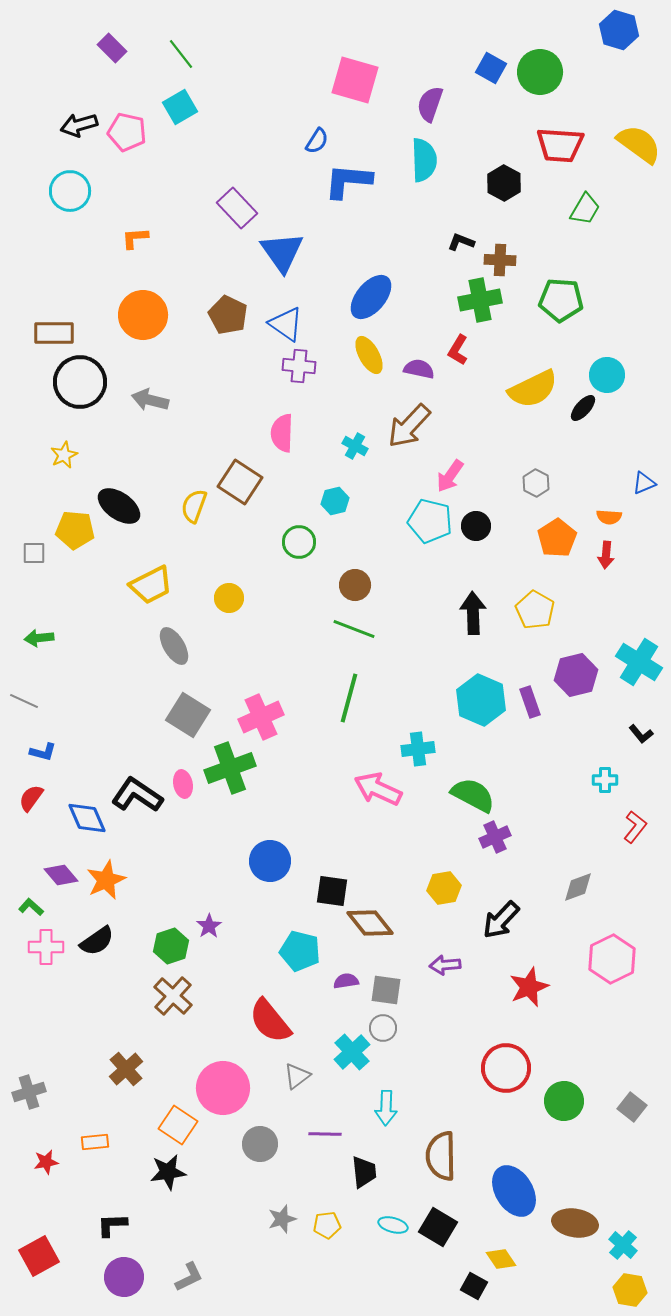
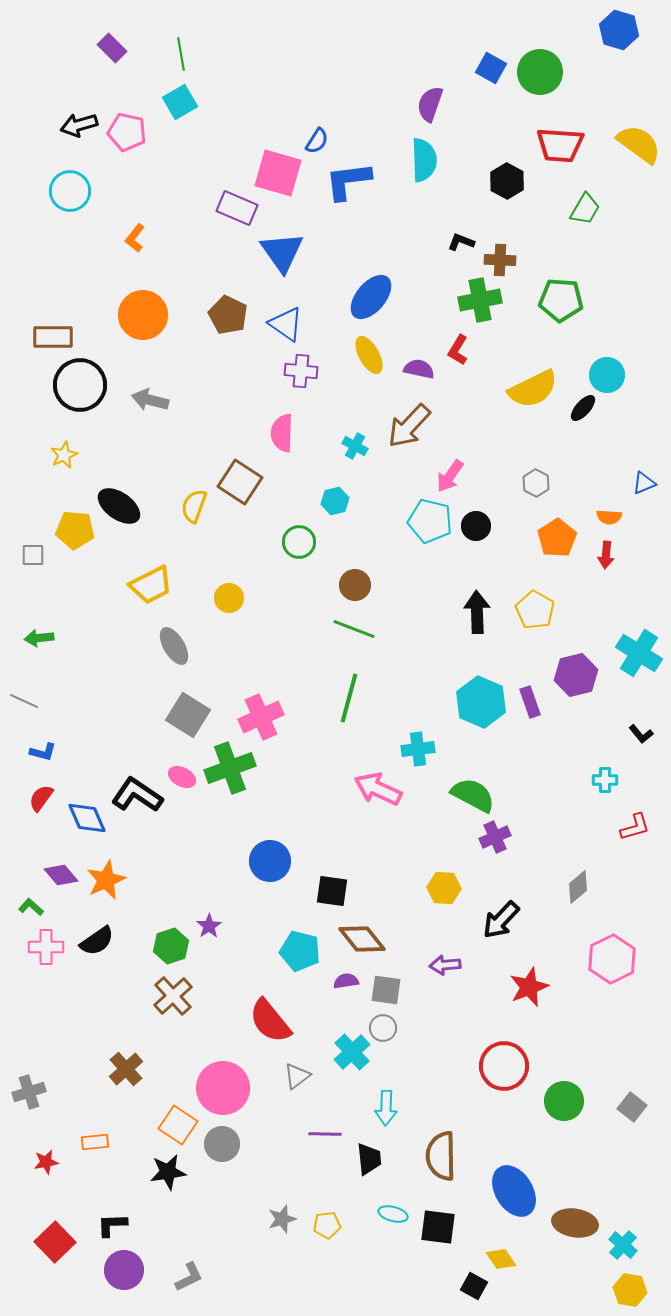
green line at (181, 54): rotated 28 degrees clockwise
pink square at (355, 80): moved 77 px left, 93 px down
cyan square at (180, 107): moved 5 px up
blue L-shape at (348, 181): rotated 12 degrees counterclockwise
black hexagon at (504, 183): moved 3 px right, 2 px up
purple rectangle at (237, 208): rotated 24 degrees counterclockwise
orange L-shape at (135, 238): rotated 48 degrees counterclockwise
brown rectangle at (54, 333): moved 1 px left, 4 px down
purple cross at (299, 366): moved 2 px right, 5 px down
black circle at (80, 382): moved 3 px down
gray square at (34, 553): moved 1 px left, 2 px down
black arrow at (473, 613): moved 4 px right, 1 px up
cyan cross at (639, 662): moved 9 px up
cyan hexagon at (481, 700): moved 2 px down
pink ellipse at (183, 784): moved 1 px left, 7 px up; rotated 52 degrees counterclockwise
red semicircle at (31, 798): moved 10 px right
red L-shape at (635, 827): rotated 36 degrees clockwise
gray diamond at (578, 887): rotated 20 degrees counterclockwise
yellow hexagon at (444, 888): rotated 12 degrees clockwise
brown diamond at (370, 923): moved 8 px left, 16 px down
brown cross at (173, 996): rotated 6 degrees clockwise
red circle at (506, 1068): moved 2 px left, 2 px up
gray circle at (260, 1144): moved 38 px left
black trapezoid at (364, 1172): moved 5 px right, 13 px up
cyan ellipse at (393, 1225): moved 11 px up
black square at (438, 1227): rotated 24 degrees counterclockwise
red square at (39, 1256): moved 16 px right, 14 px up; rotated 15 degrees counterclockwise
purple circle at (124, 1277): moved 7 px up
